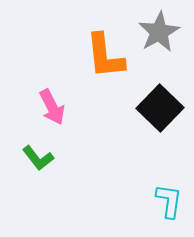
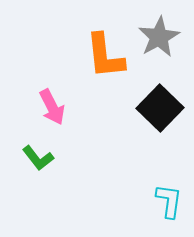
gray star: moved 5 px down
